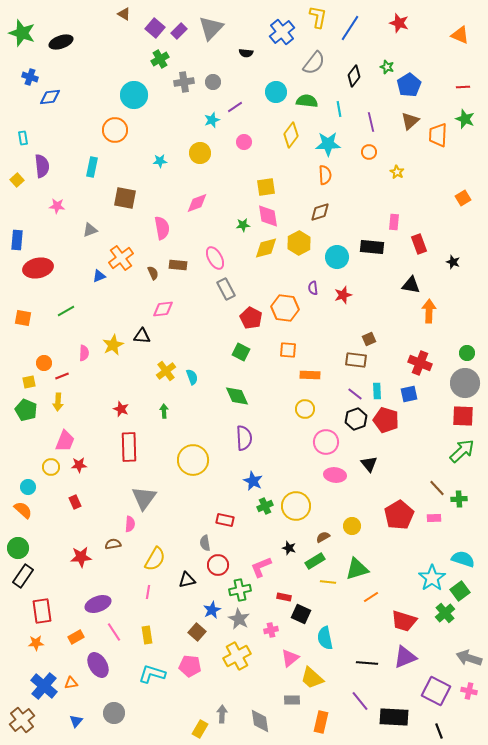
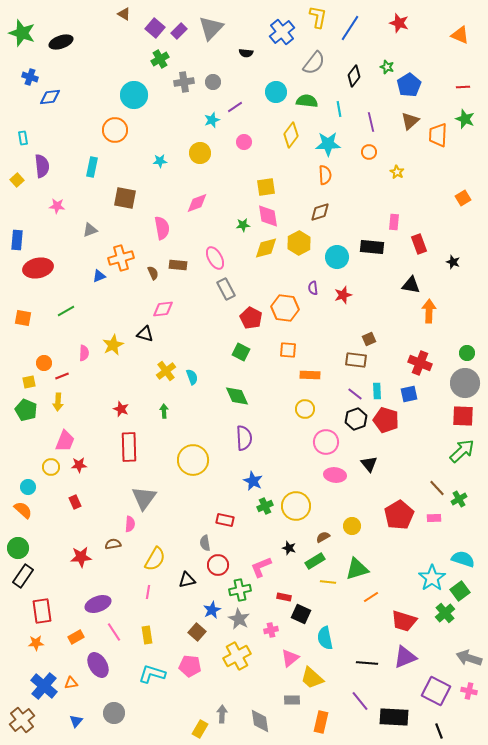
orange cross at (121, 258): rotated 20 degrees clockwise
black triangle at (142, 336): moved 3 px right, 2 px up; rotated 12 degrees clockwise
green cross at (459, 499): rotated 28 degrees counterclockwise
